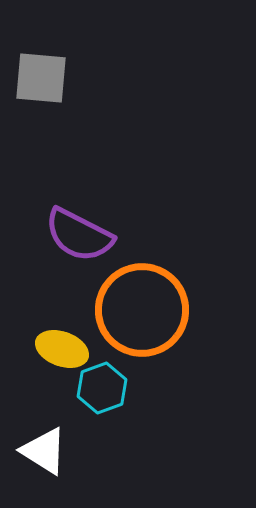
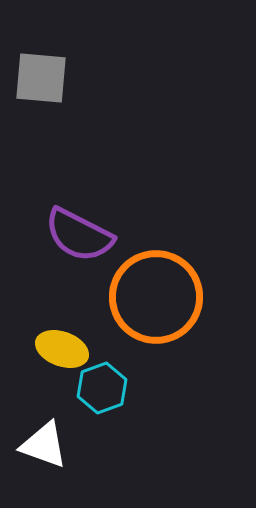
orange circle: moved 14 px right, 13 px up
white triangle: moved 6 px up; rotated 12 degrees counterclockwise
